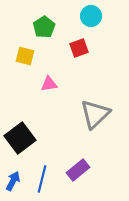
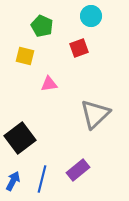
green pentagon: moved 2 px left, 1 px up; rotated 15 degrees counterclockwise
